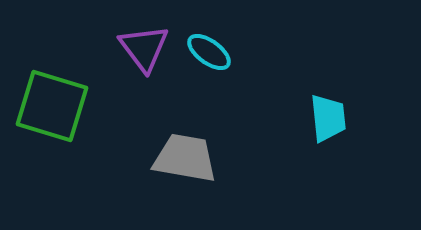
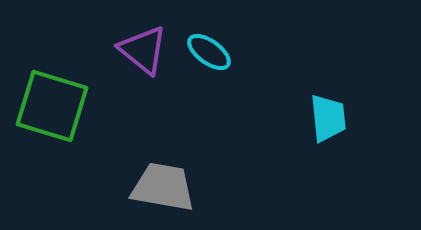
purple triangle: moved 1 px left, 2 px down; rotated 14 degrees counterclockwise
gray trapezoid: moved 22 px left, 29 px down
